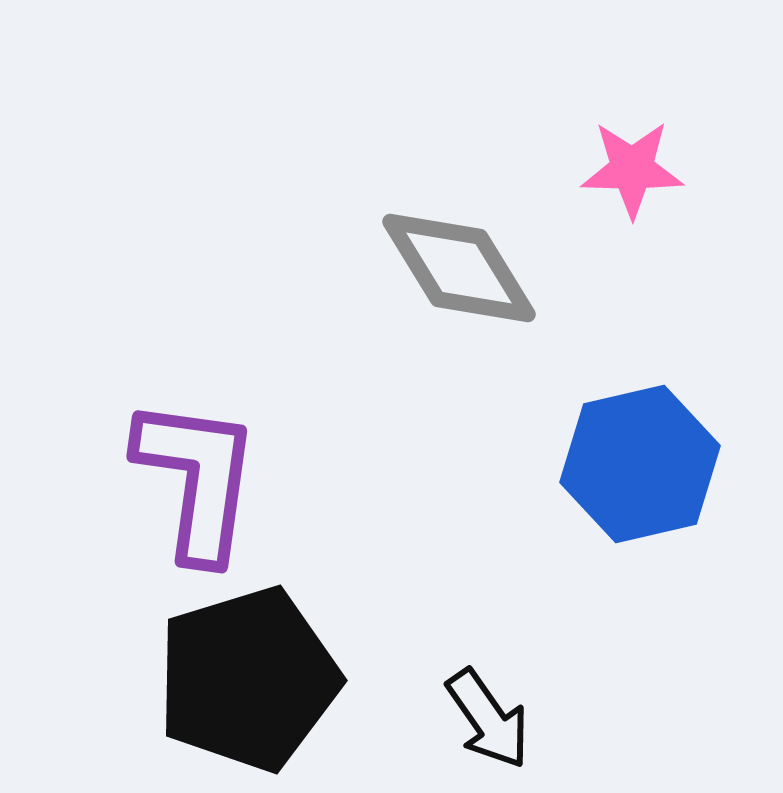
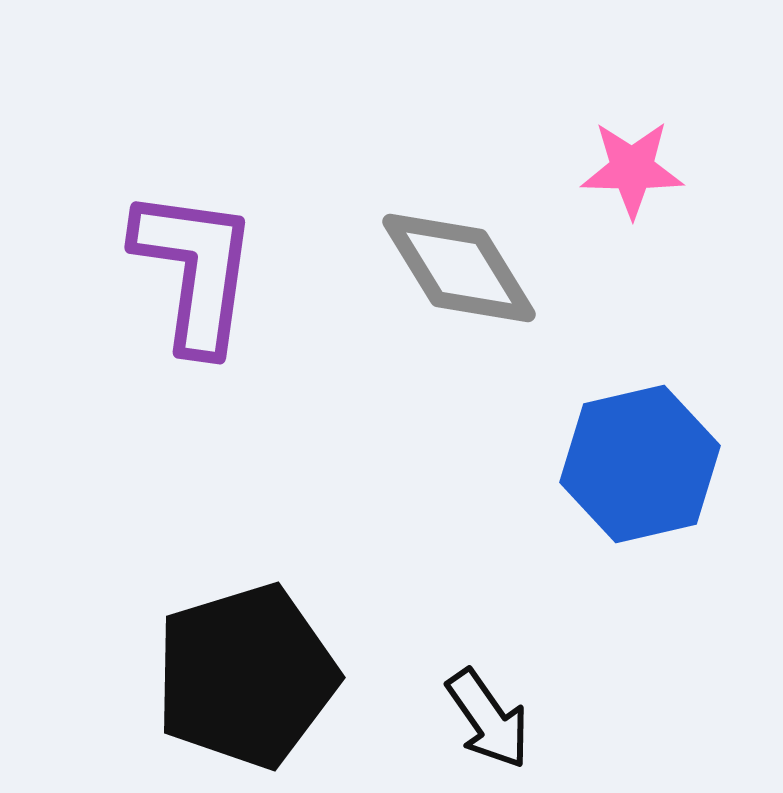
purple L-shape: moved 2 px left, 209 px up
black pentagon: moved 2 px left, 3 px up
